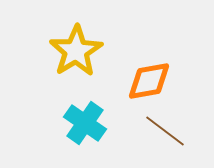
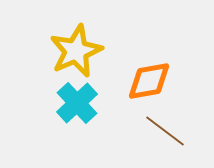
yellow star: rotated 8 degrees clockwise
cyan cross: moved 8 px left, 20 px up; rotated 12 degrees clockwise
